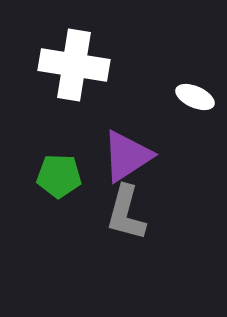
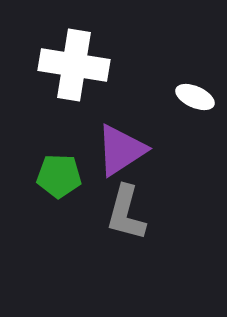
purple triangle: moved 6 px left, 6 px up
